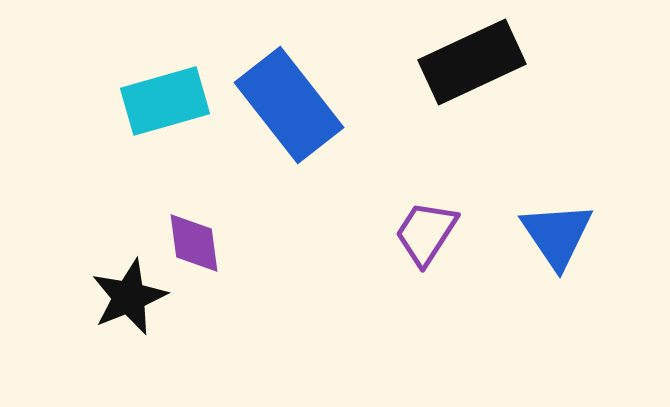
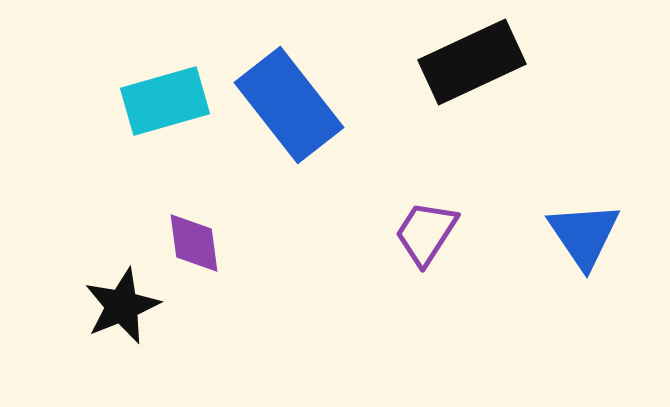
blue triangle: moved 27 px right
black star: moved 7 px left, 9 px down
